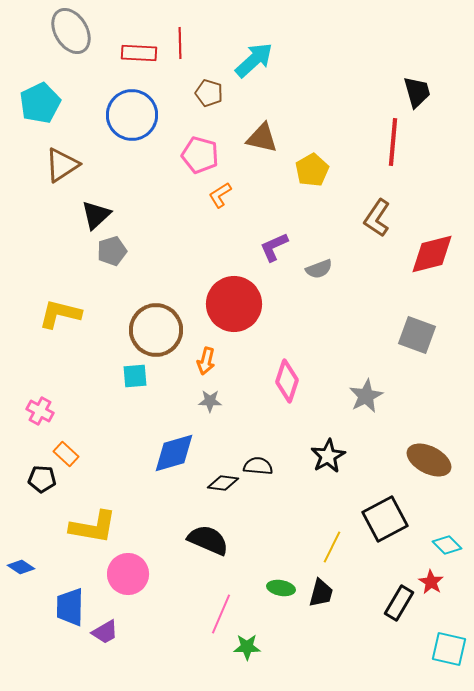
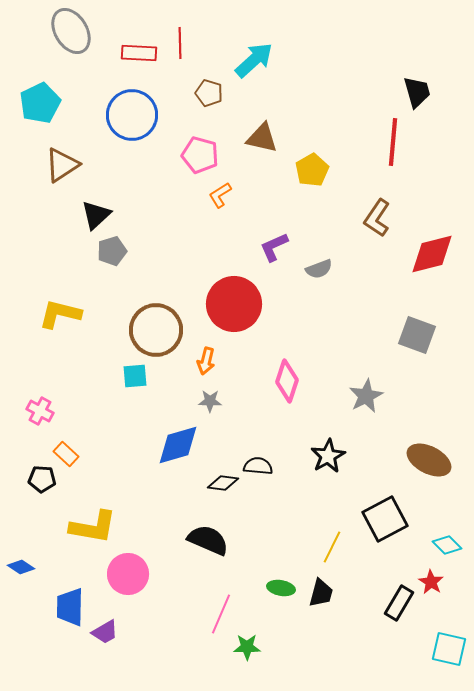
blue diamond at (174, 453): moved 4 px right, 8 px up
